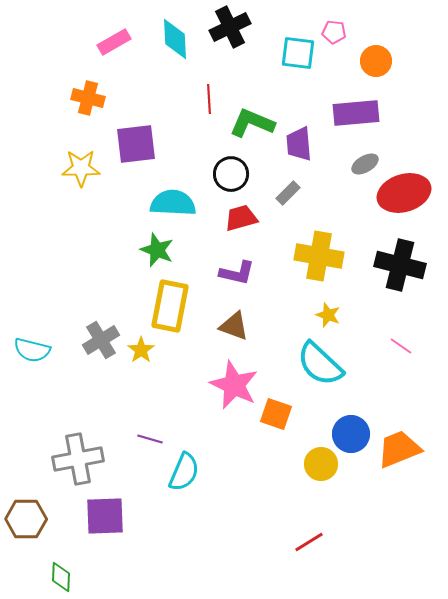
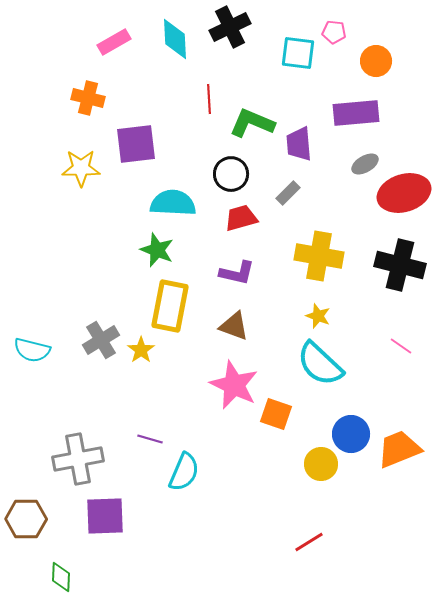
yellow star at (328, 315): moved 10 px left, 1 px down
